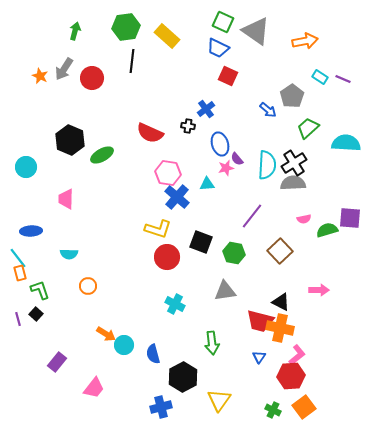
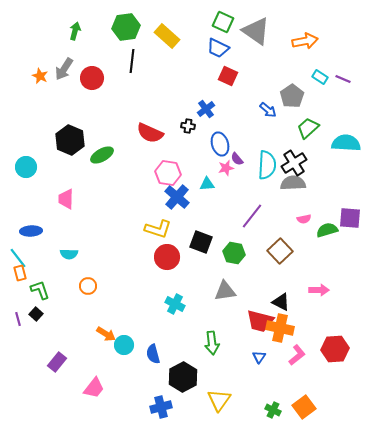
red hexagon at (291, 376): moved 44 px right, 27 px up
